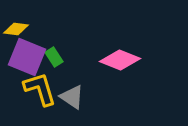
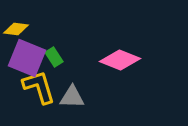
purple square: moved 1 px down
yellow L-shape: moved 1 px left, 2 px up
gray triangle: rotated 32 degrees counterclockwise
